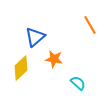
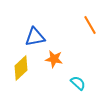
blue triangle: rotated 30 degrees clockwise
